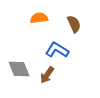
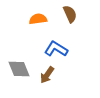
orange semicircle: moved 1 px left, 1 px down
brown semicircle: moved 4 px left, 10 px up
blue L-shape: moved 1 px left, 1 px up
